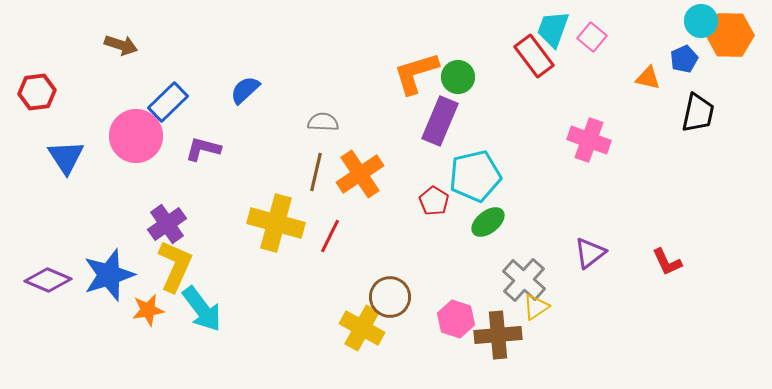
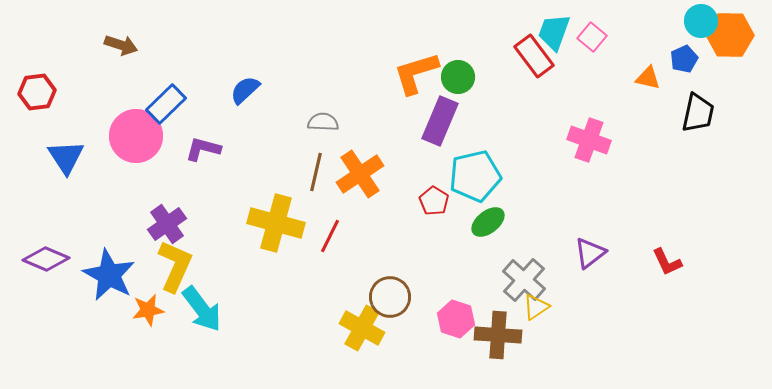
cyan trapezoid at (553, 29): moved 1 px right, 3 px down
blue rectangle at (168, 102): moved 2 px left, 2 px down
blue star at (109, 275): rotated 26 degrees counterclockwise
purple diamond at (48, 280): moved 2 px left, 21 px up
brown cross at (498, 335): rotated 9 degrees clockwise
